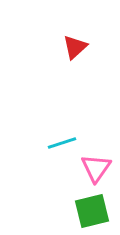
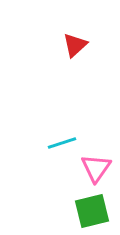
red triangle: moved 2 px up
